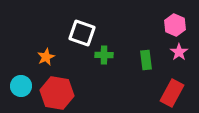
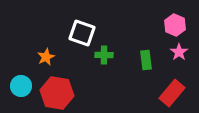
red rectangle: rotated 12 degrees clockwise
